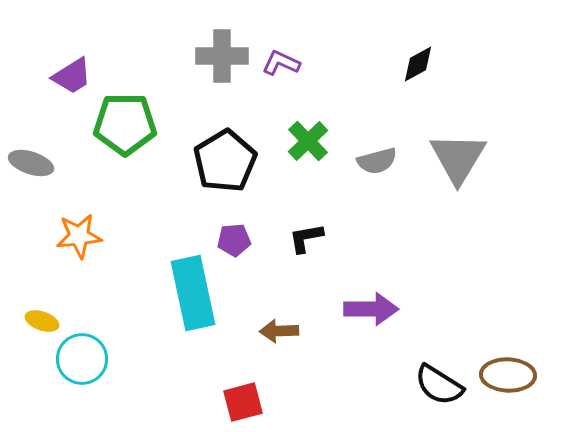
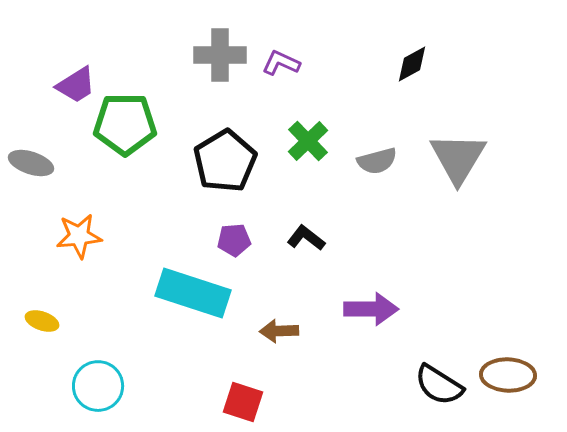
gray cross: moved 2 px left, 1 px up
black diamond: moved 6 px left
purple trapezoid: moved 4 px right, 9 px down
black L-shape: rotated 48 degrees clockwise
cyan rectangle: rotated 60 degrees counterclockwise
cyan circle: moved 16 px right, 27 px down
red square: rotated 33 degrees clockwise
